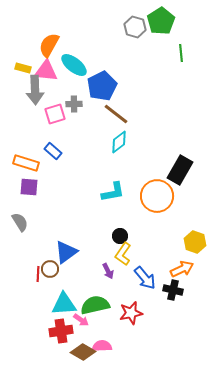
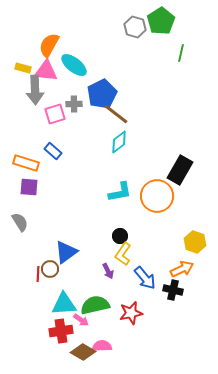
green line: rotated 18 degrees clockwise
blue pentagon: moved 8 px down
cyan L-shape: moved 7 px right
